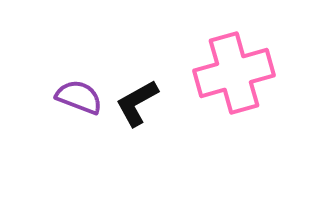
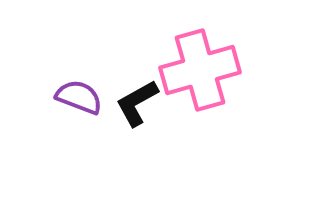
pink cross: moved 34 px left, 3 px up
